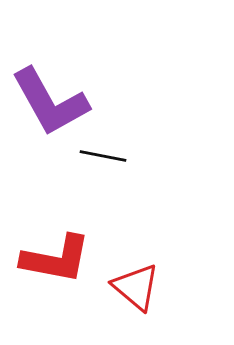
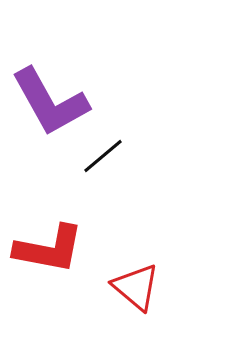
black line: rotated 51 degrees counterclockwise
red L-shape: moved 7 px left, 10 px up
